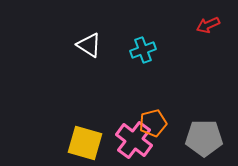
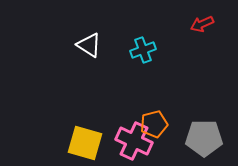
red arrow: moved 6 px left, 1 px up
orange pentagon: moved 1 px right, 1 px down
pink cross: moved 1 px down; rotated 12 degrees counterclockwise
